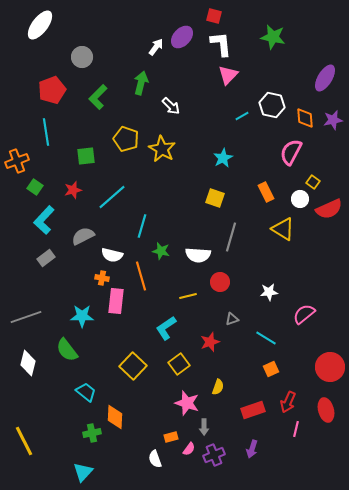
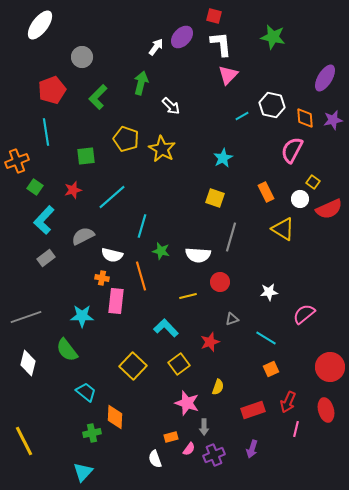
pink semicircle at (291, 152): moved 1 px right, 2 px up
cyan L-shape at (166, 328): rotated 80 degrees clockwise
